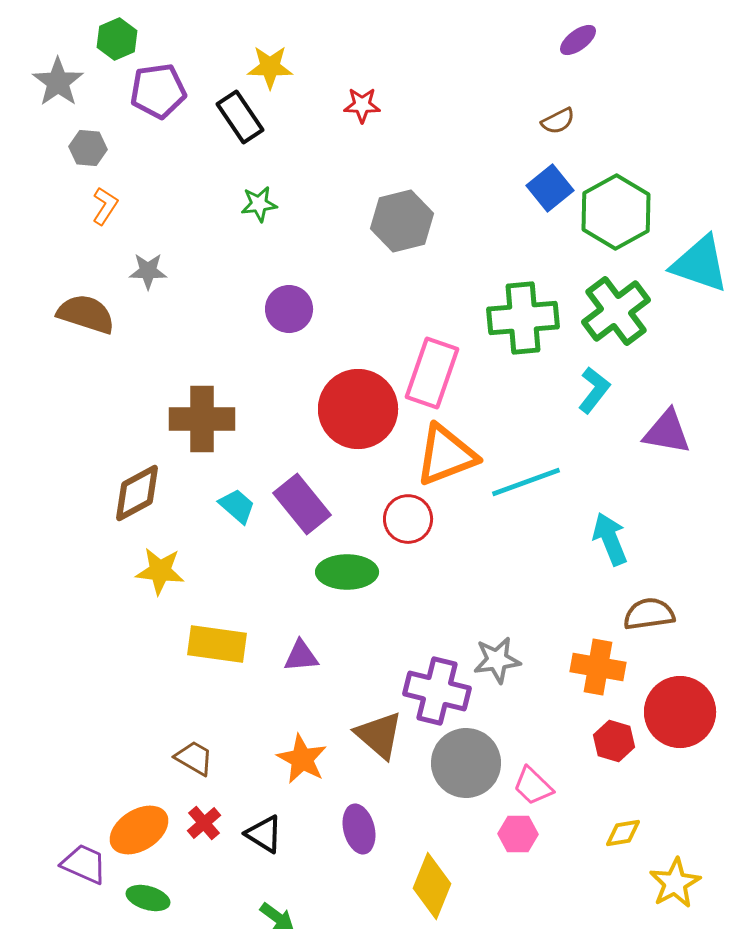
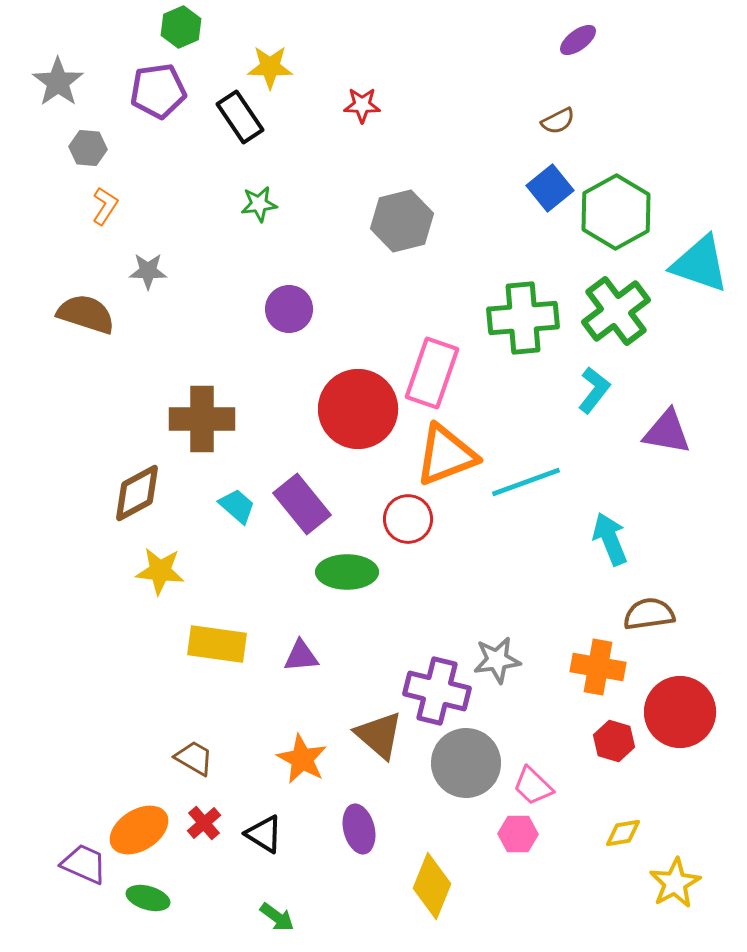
green hexagon at (117, 39): moved 64 px right, 12 px up
